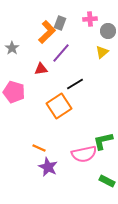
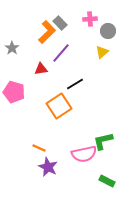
gray rectangle: rotated 64 degrees counterclockwise
